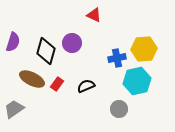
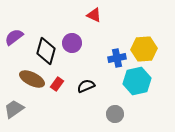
purple semicircle: moved 1 px right, 5 px up; rotated 144 degrees counterclockwise
gray circle: moved 4 px left, 5 px down
